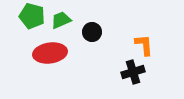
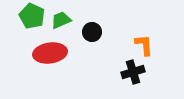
green pentagon: rotated 10 degrees clockwise
